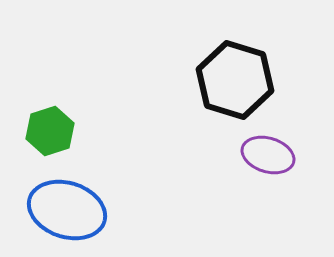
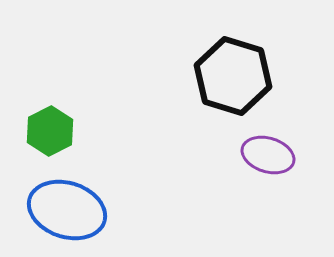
black hexagon: moved 2 px left, 4 px up
green hexagon: rotated 9 degrees counterclockwise
